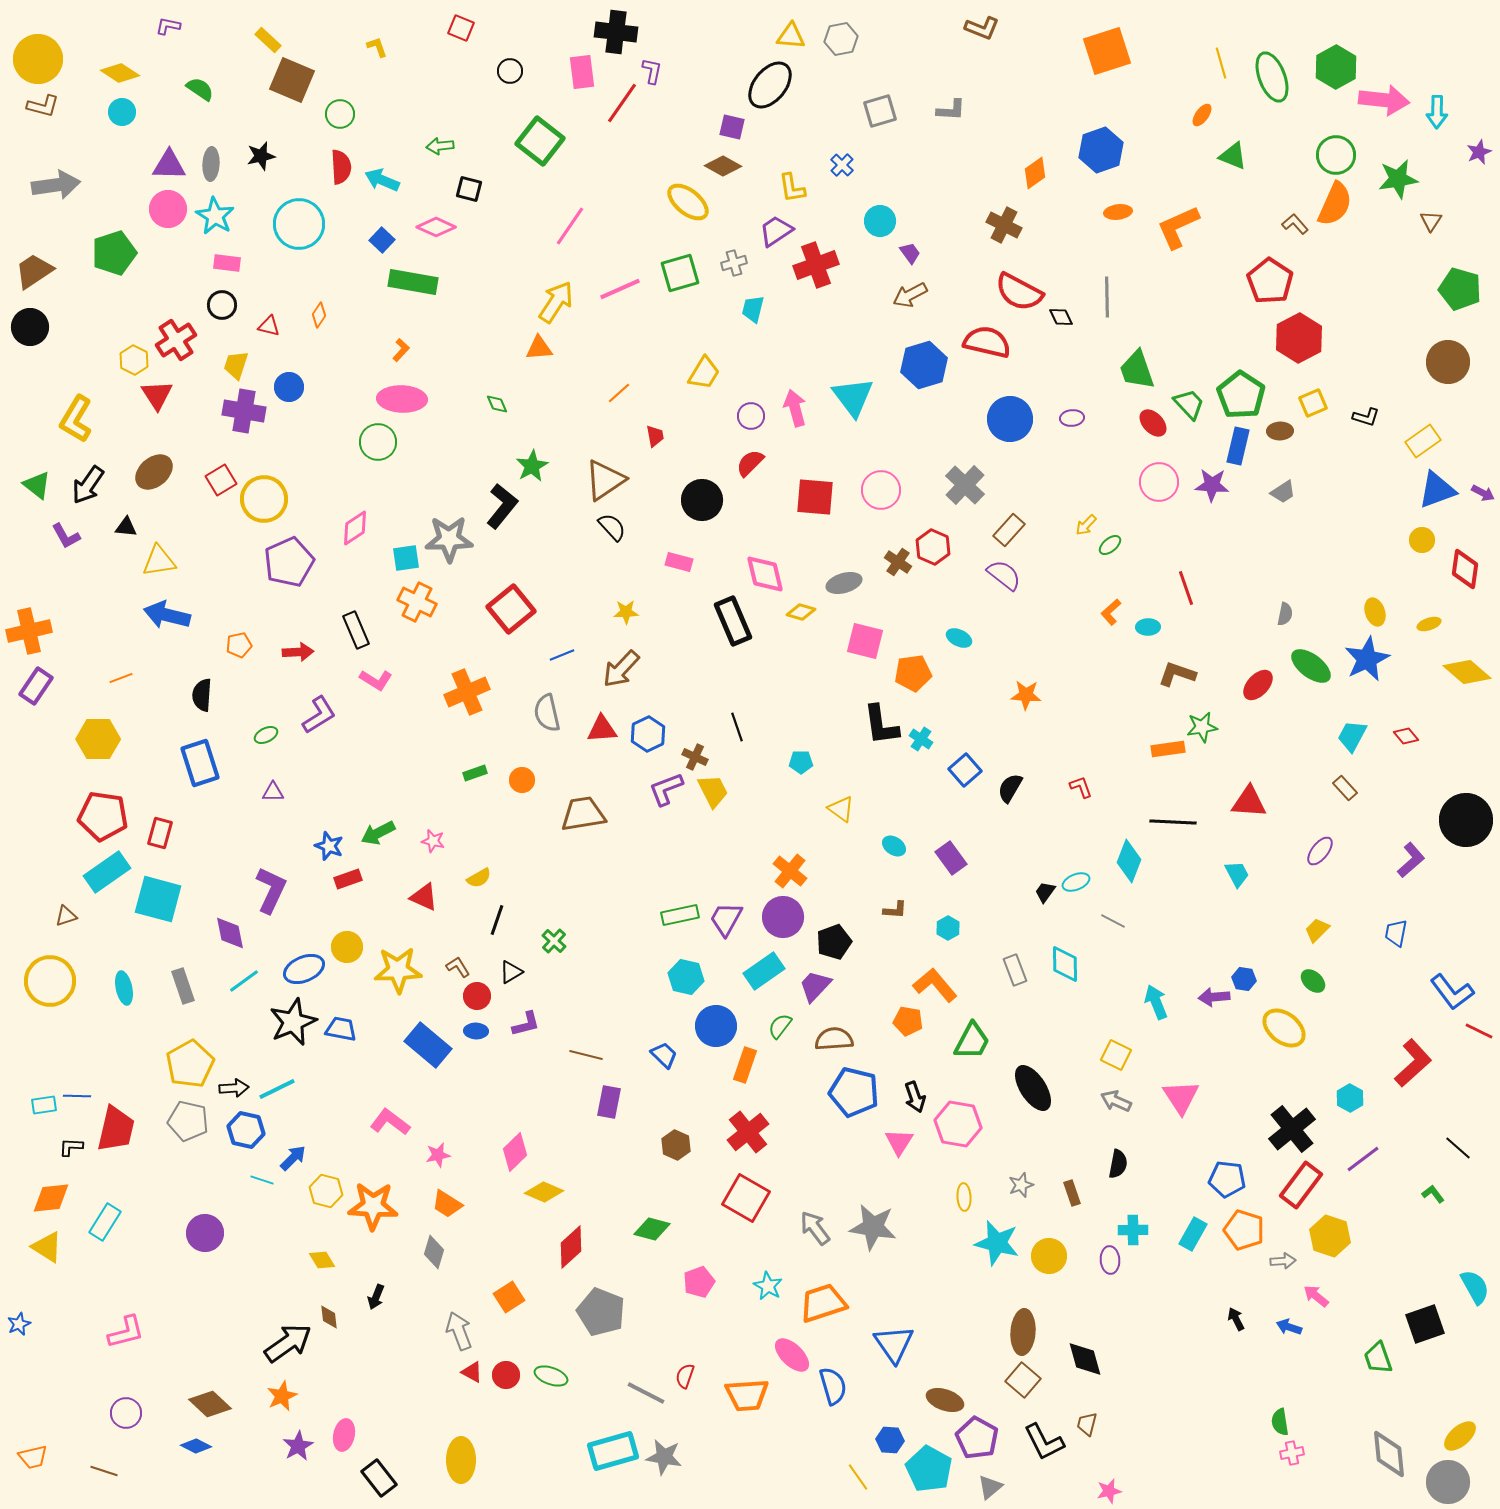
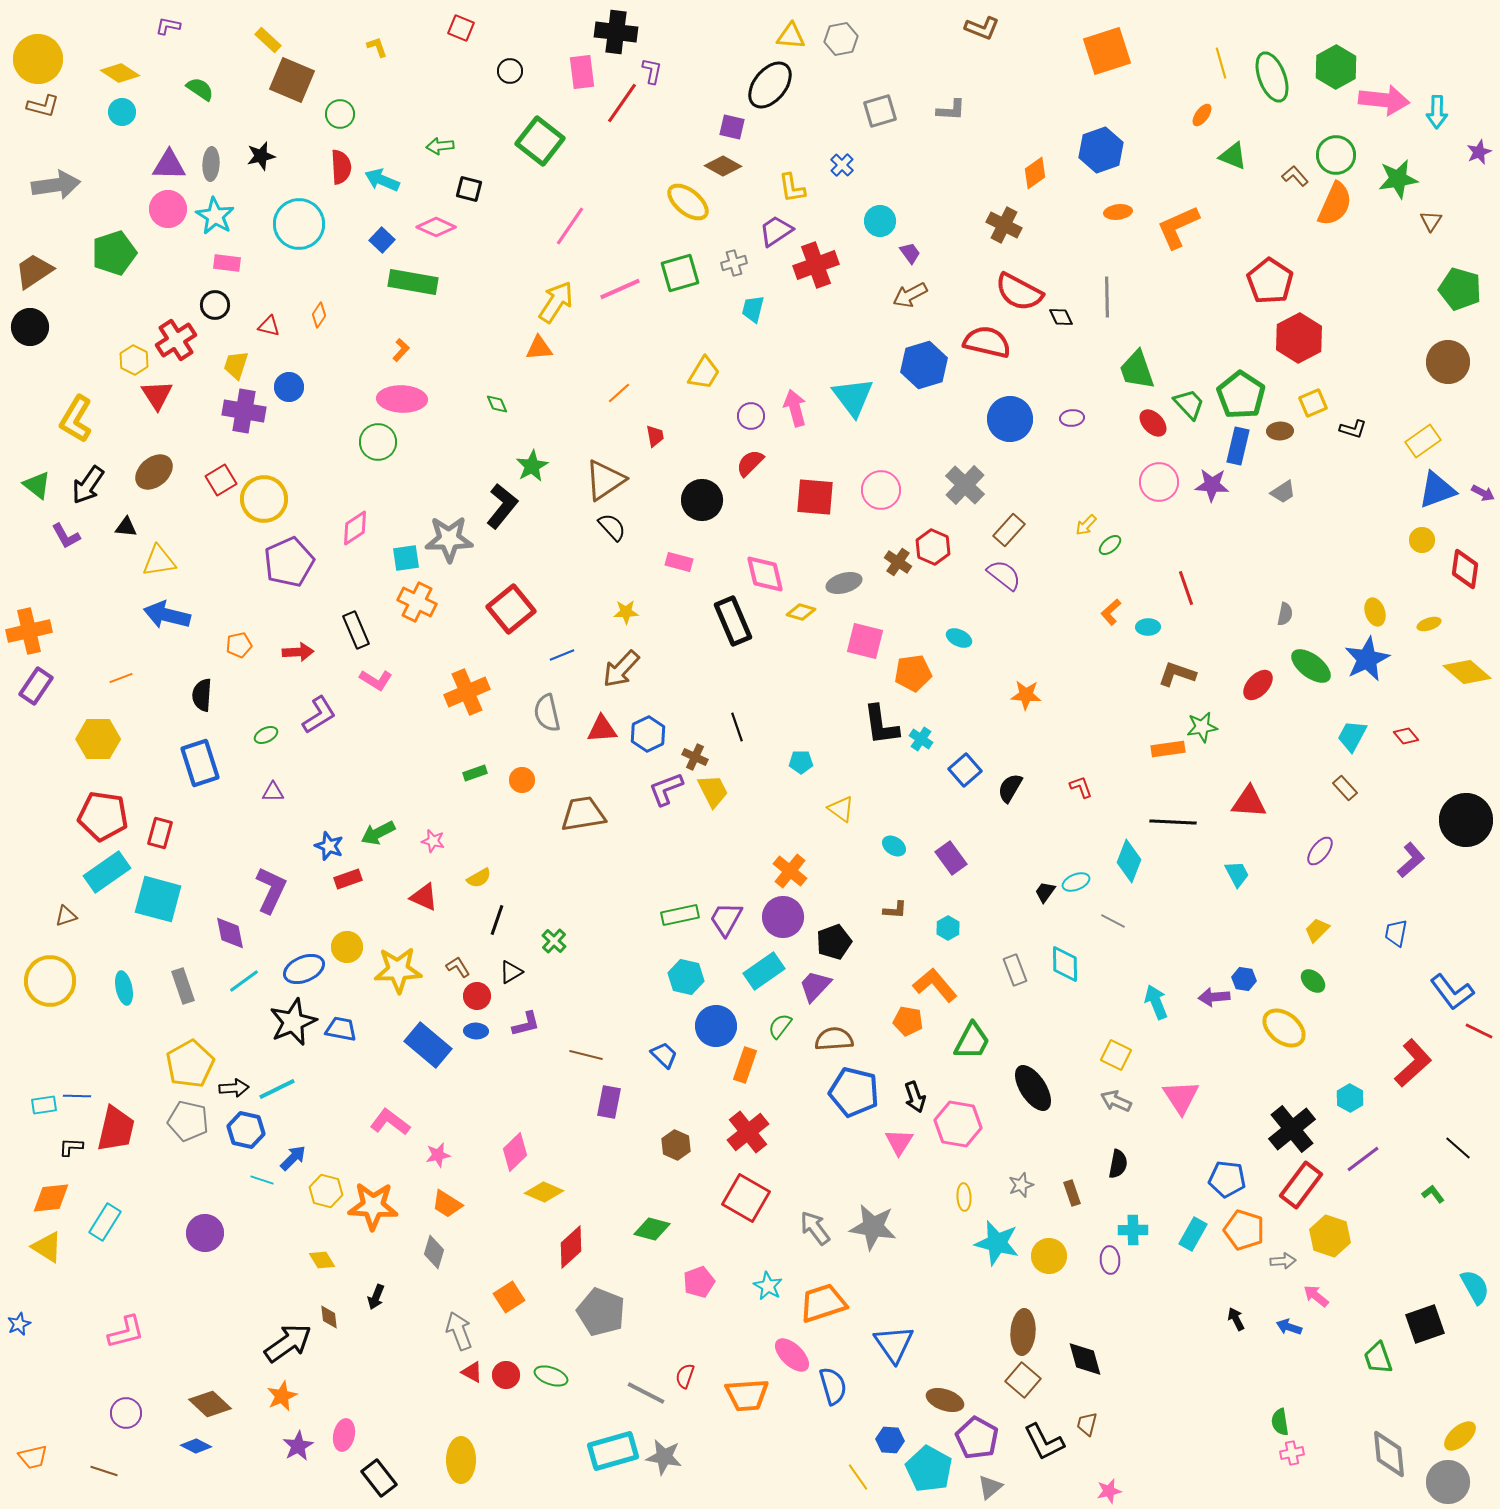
brown L-shape at (1295, 224): moved 48 px up
black circle at (222, 305): moved 7 px left
black L-shape at (1366, 417): moved 13 px left, 12 px down
